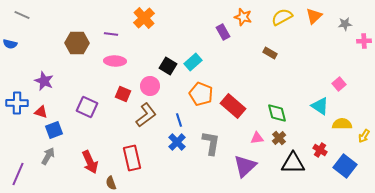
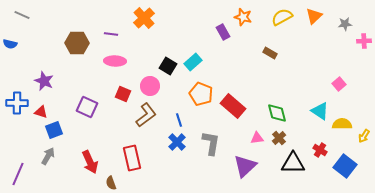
cyan triangle at (320, 106): moved 5 px down
